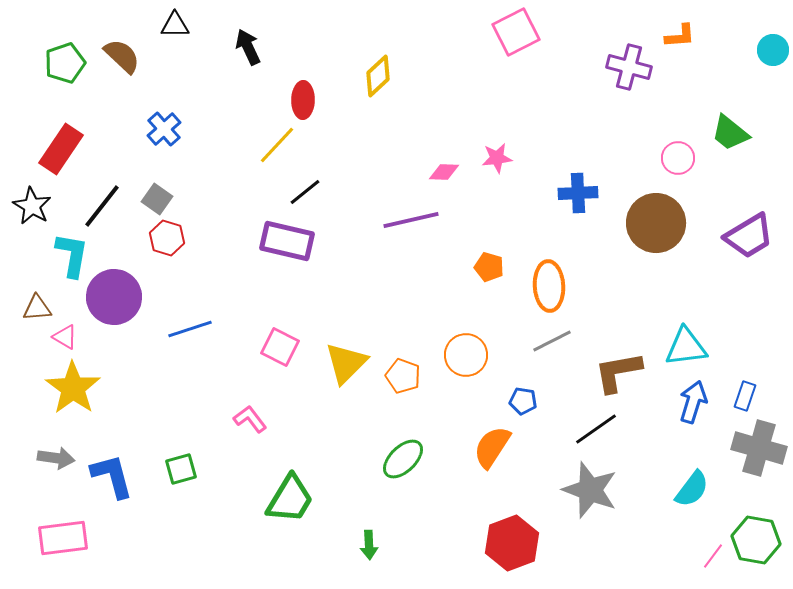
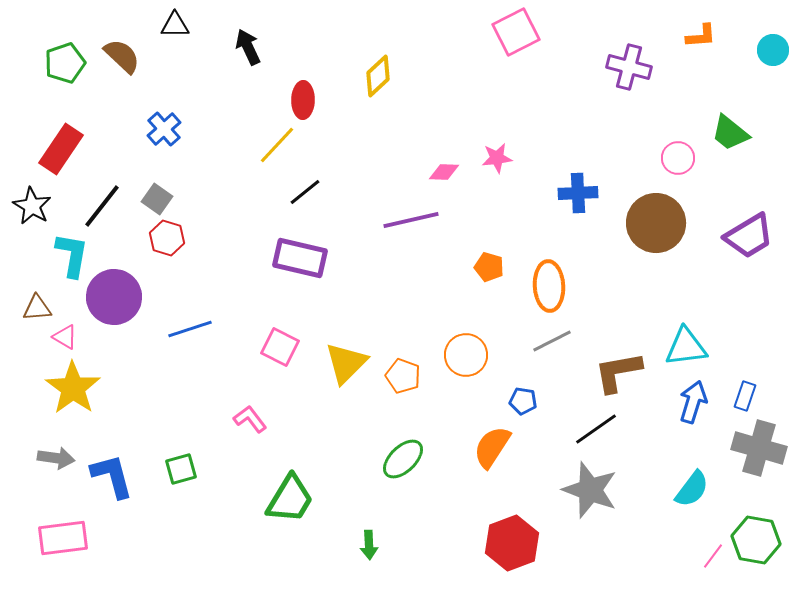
orange L-shape at (680, 36): moved 21 px right
purple rectangle at (287, 241): moved 13 px right, 17 px down
